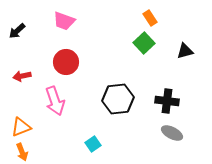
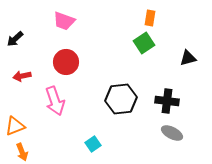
orange rectangle: rotated 42 degrees clockwise
black arrow: moved 2 px left, 8 px down
green square: rotated 10 degrees clockwise
black triangle: moved 3 px right, 7 px down
black hexagon: moved 3 px right
orange triangle: moved 6 px left, 1 px up
